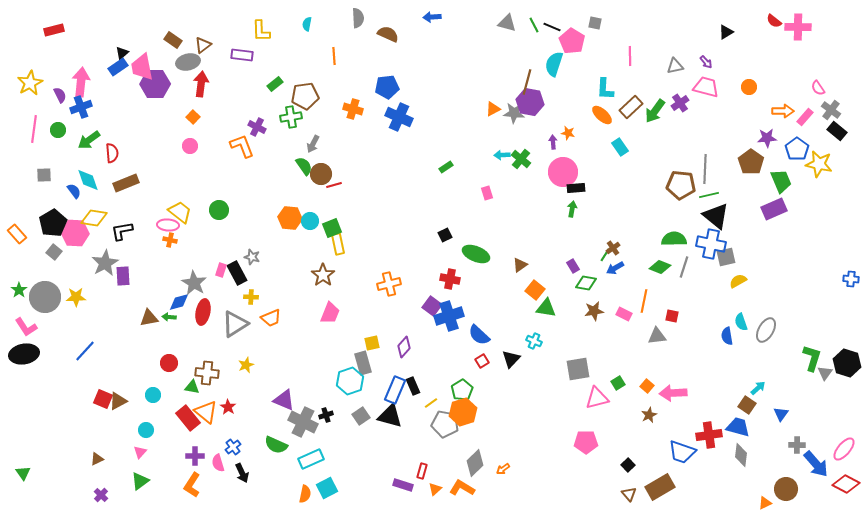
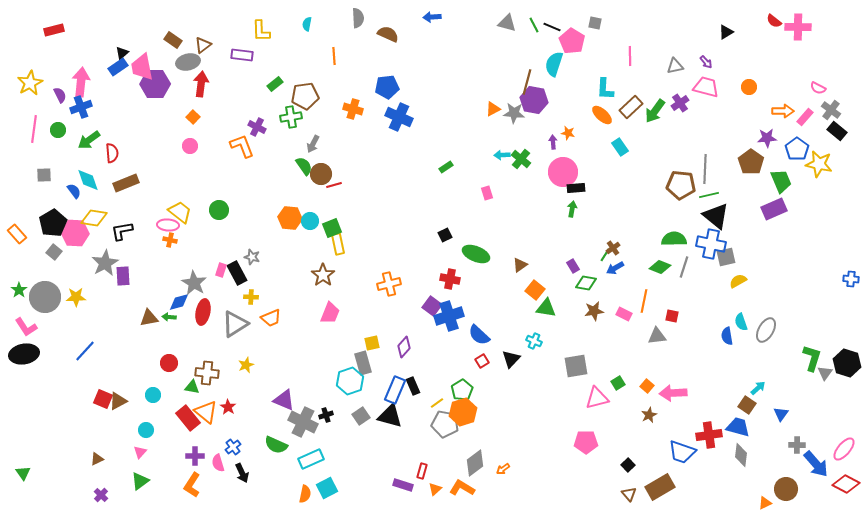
pink semicircle at (818, 88): rotated 28 degrees counterclockwise
purple hexagon at (530, 102): moved 4 px right, 2 px up
gray square at (578, 369): moved 2 px left, 3 px up
yellow line at (431, 403): moved 6 px right
gray diamond at (475, 463): rotated 8 degrees clockwise
